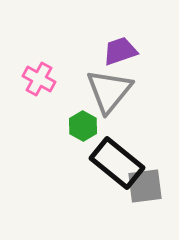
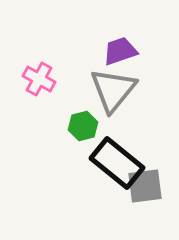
gray triangle: moved 4 px right, 1 px up
green hexagon: rotated 16 degrees clockwise
